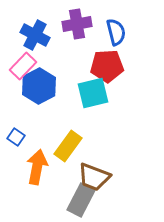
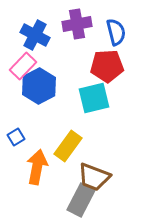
cyan square: moved 1 px right, 5 px down
blue square: rotated 24 degrees clockwise
